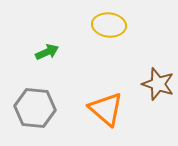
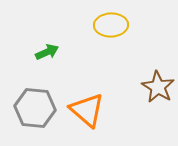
yellow ellipse: moved 2 px right; rotated 8 degrees counterclockwise
brown star: moved 3 px down; rotated 12 degrees clockwise
orange triangle: moved 19 px left, 1 px down
